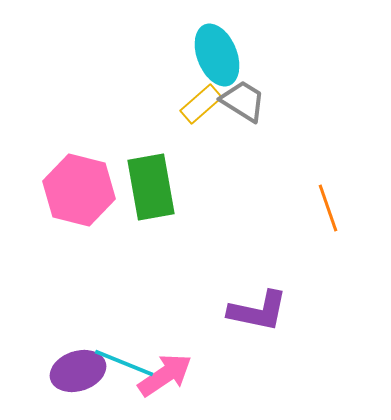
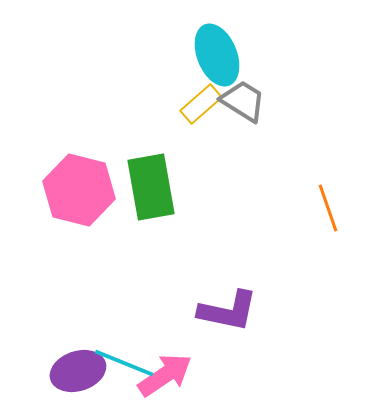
purple L-shape: moved 30 px left
